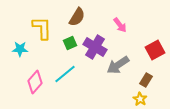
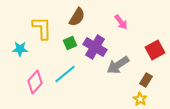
pink arrow: moved 1 px right, 3 px up
